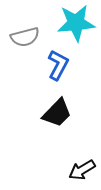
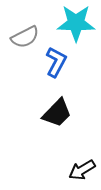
cyan star: rotated 6 degrees clockwise
gray semicircle: rotated 12 degrees counterclockwise
blue L-shape: moved 2 px left, 3 px up
